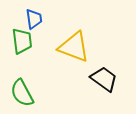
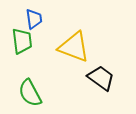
black trapezoid: moved 3 px left, 1 px up
green semicircle: moved 8 px right
